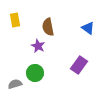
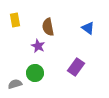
purple rectangle: moved 3 px left, 2 px down
